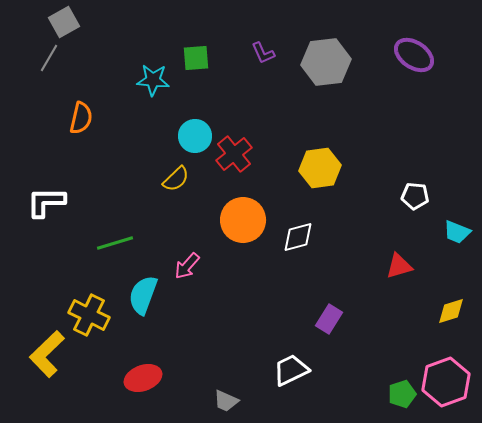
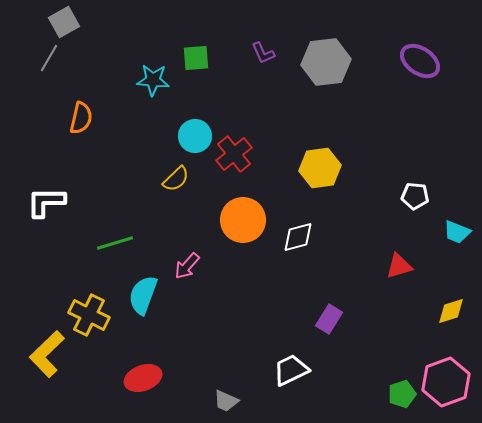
purple ellipse: moved 6 px right, 6 px down
